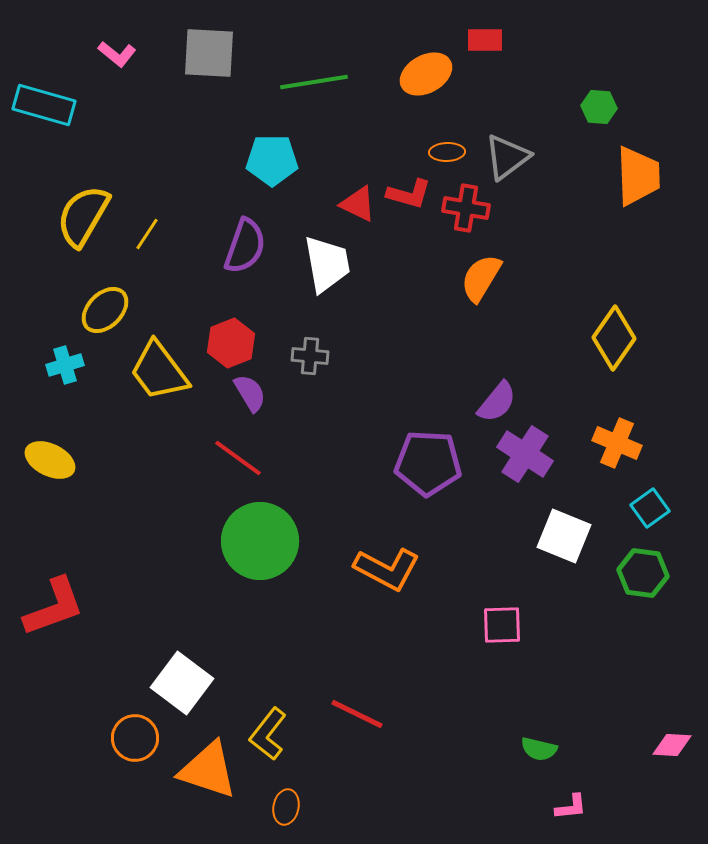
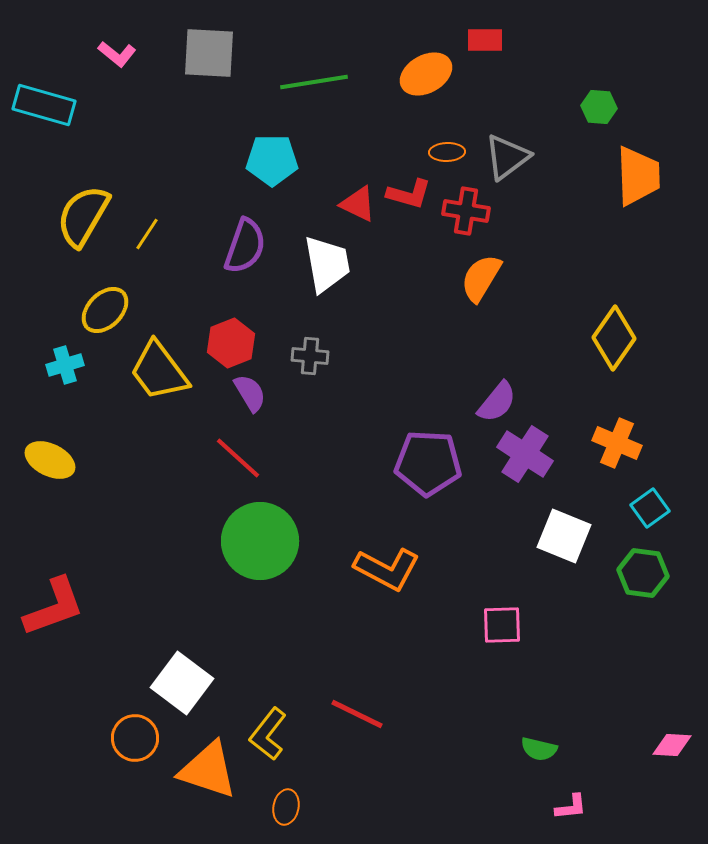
red cross at (466, 208): moved 3 px down
red line at (238, 458): rotated 6 degrees clockwise
